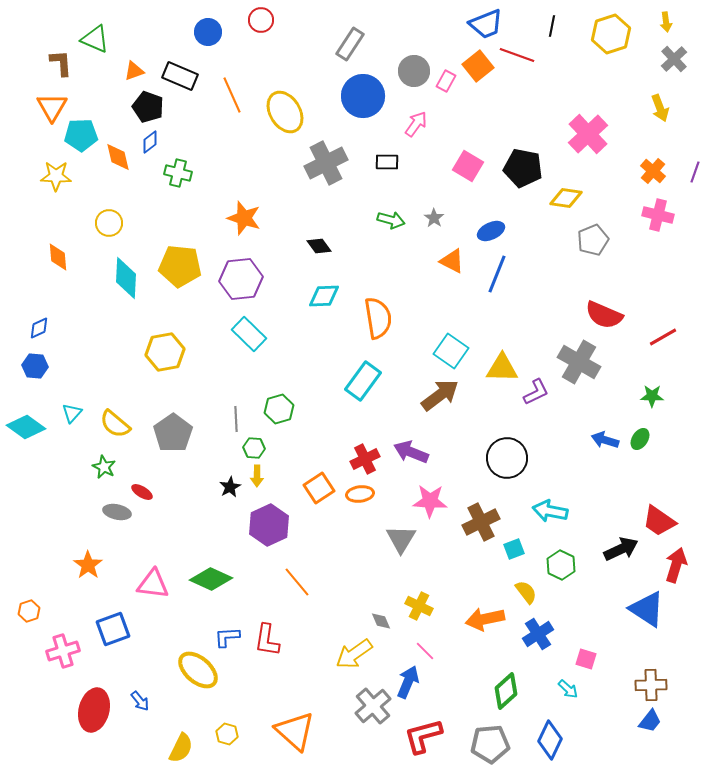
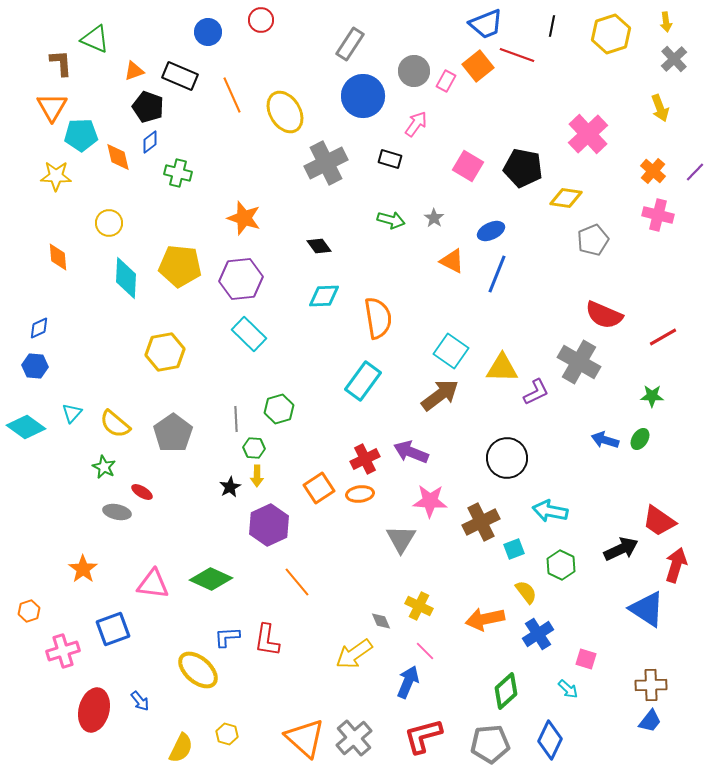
black rectangle at (387, 162): moved 3 px right, 3 px up; rotated 15 degrees clockwise
purple line at (695, 172): rotated 25 degrees clockwise
orange star at (88, 565): moved 5 px left, 4 px down
gray cross at (373, 706): moved 19 px left, 32 px down
orange triangle at (295, 731): moved 10 px right, 7 px down
